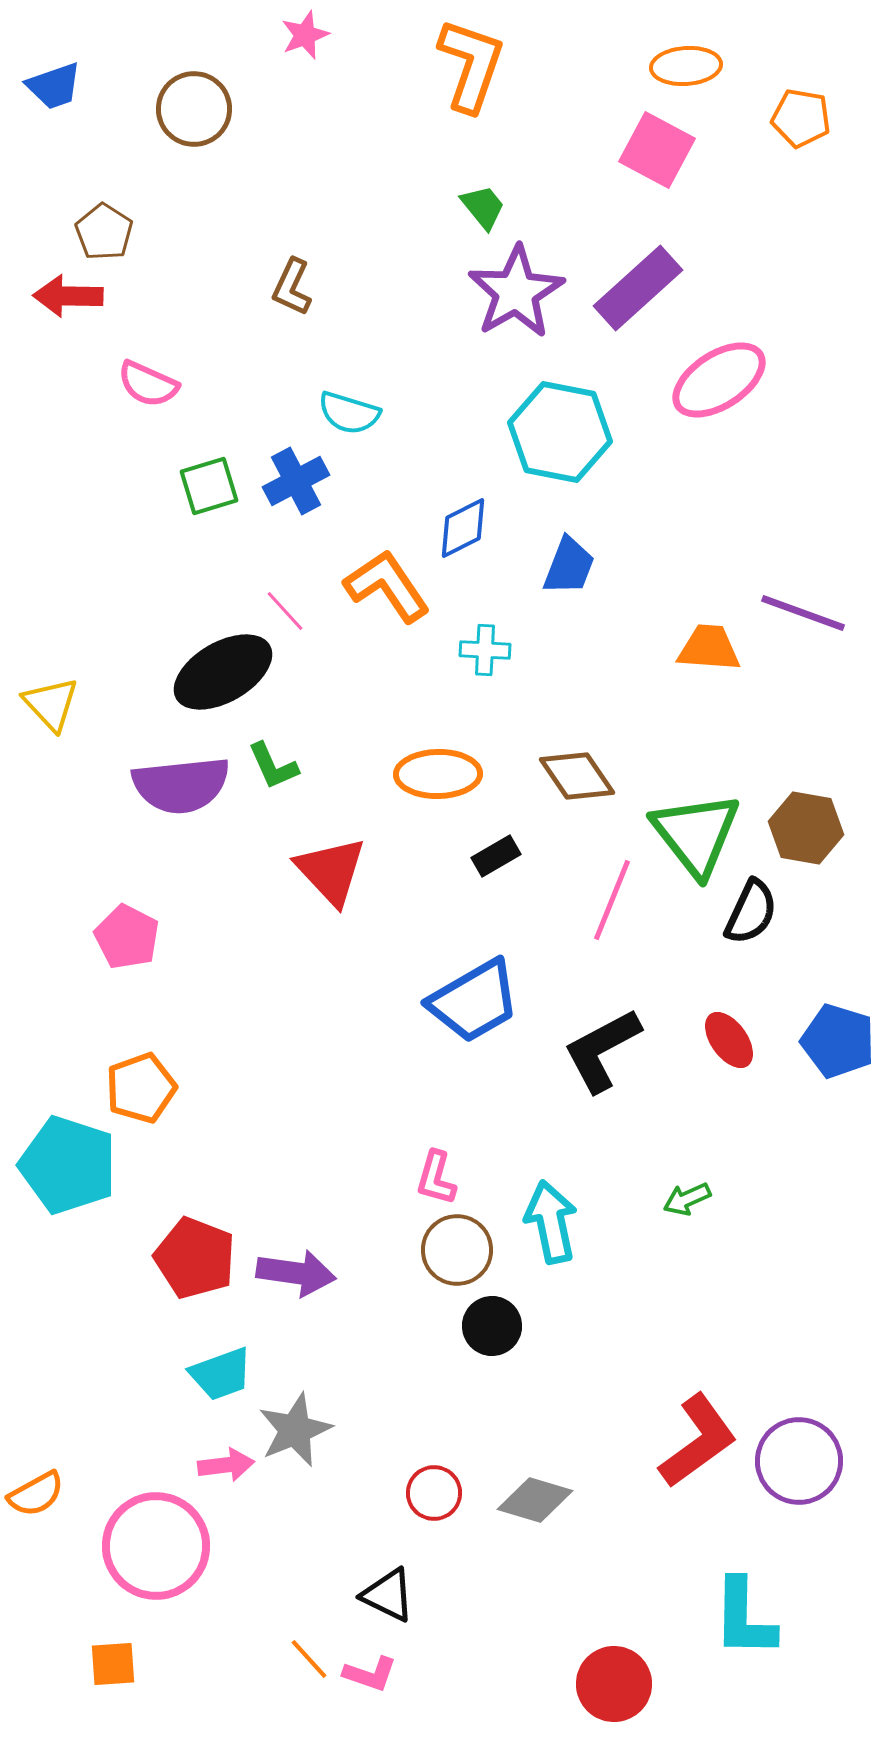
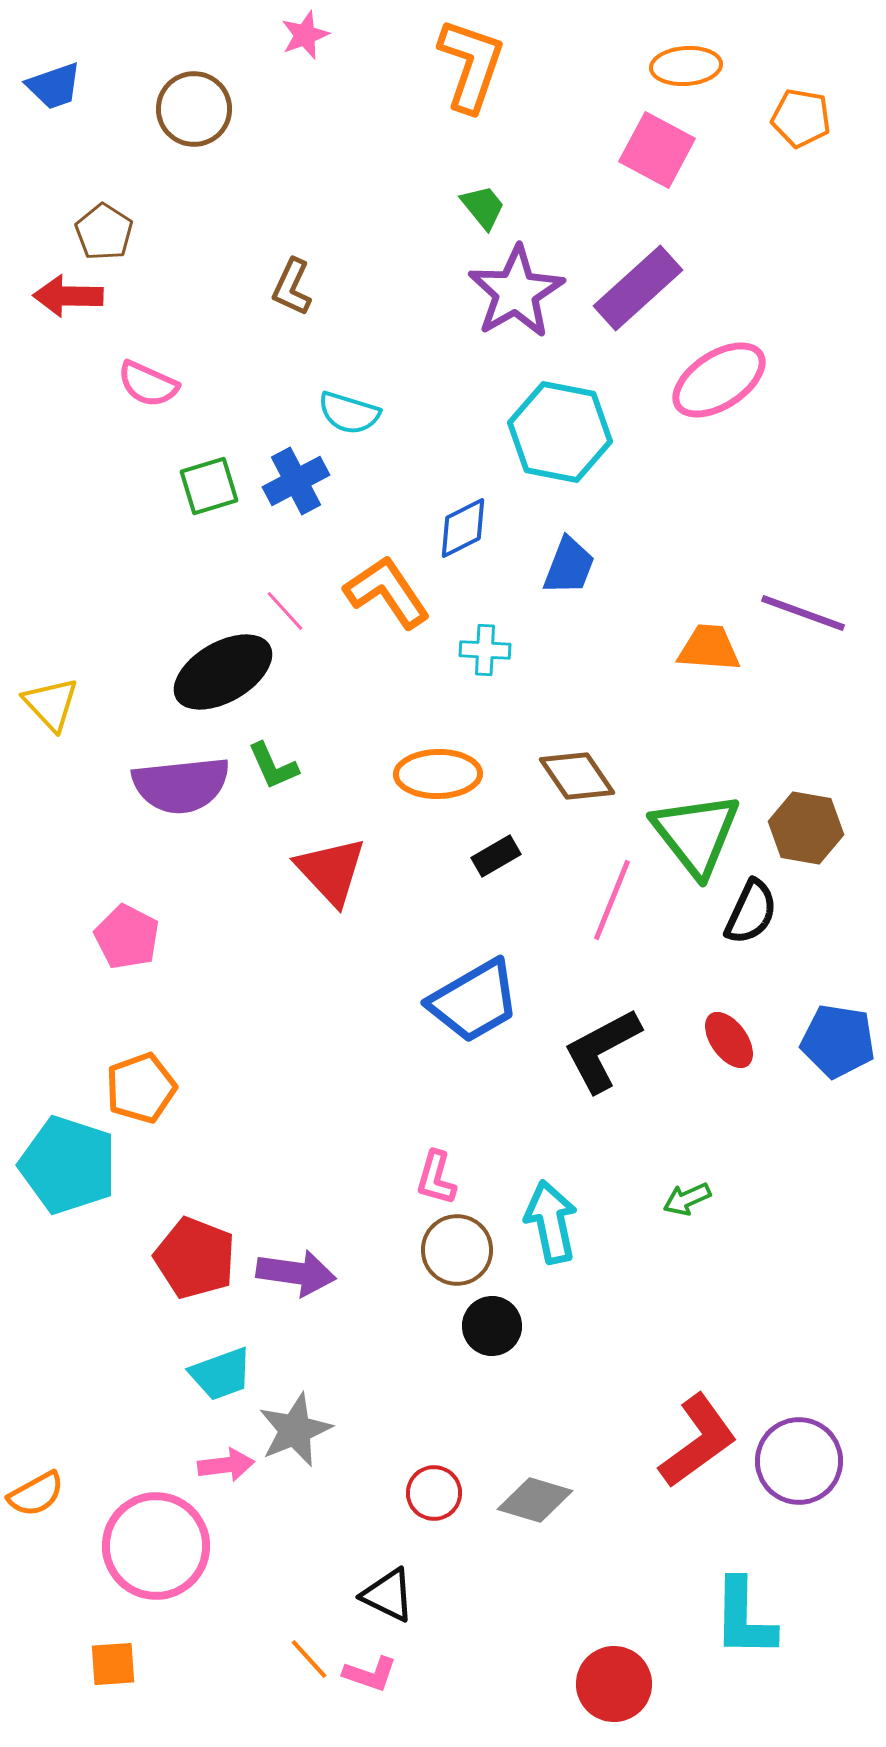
orange L-shape at (387, 586): moved 6 px down
blue pentagon at (838, 1041): rotated 8 degrees counterclockwise
